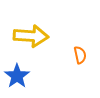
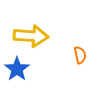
blue star: moved 7 px up
